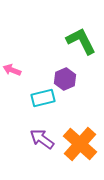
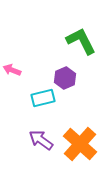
purple hexagon: moved 1 px up
purple arrow: moved 1 px left, 1 px down
